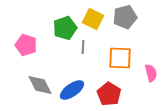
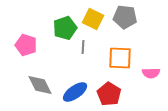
gray pentagon: rotated 20 degrees clockwise
pink semicircle: rotated 102 degrees clockwise
blue ellipse: moved 3 px right, 2 px down
